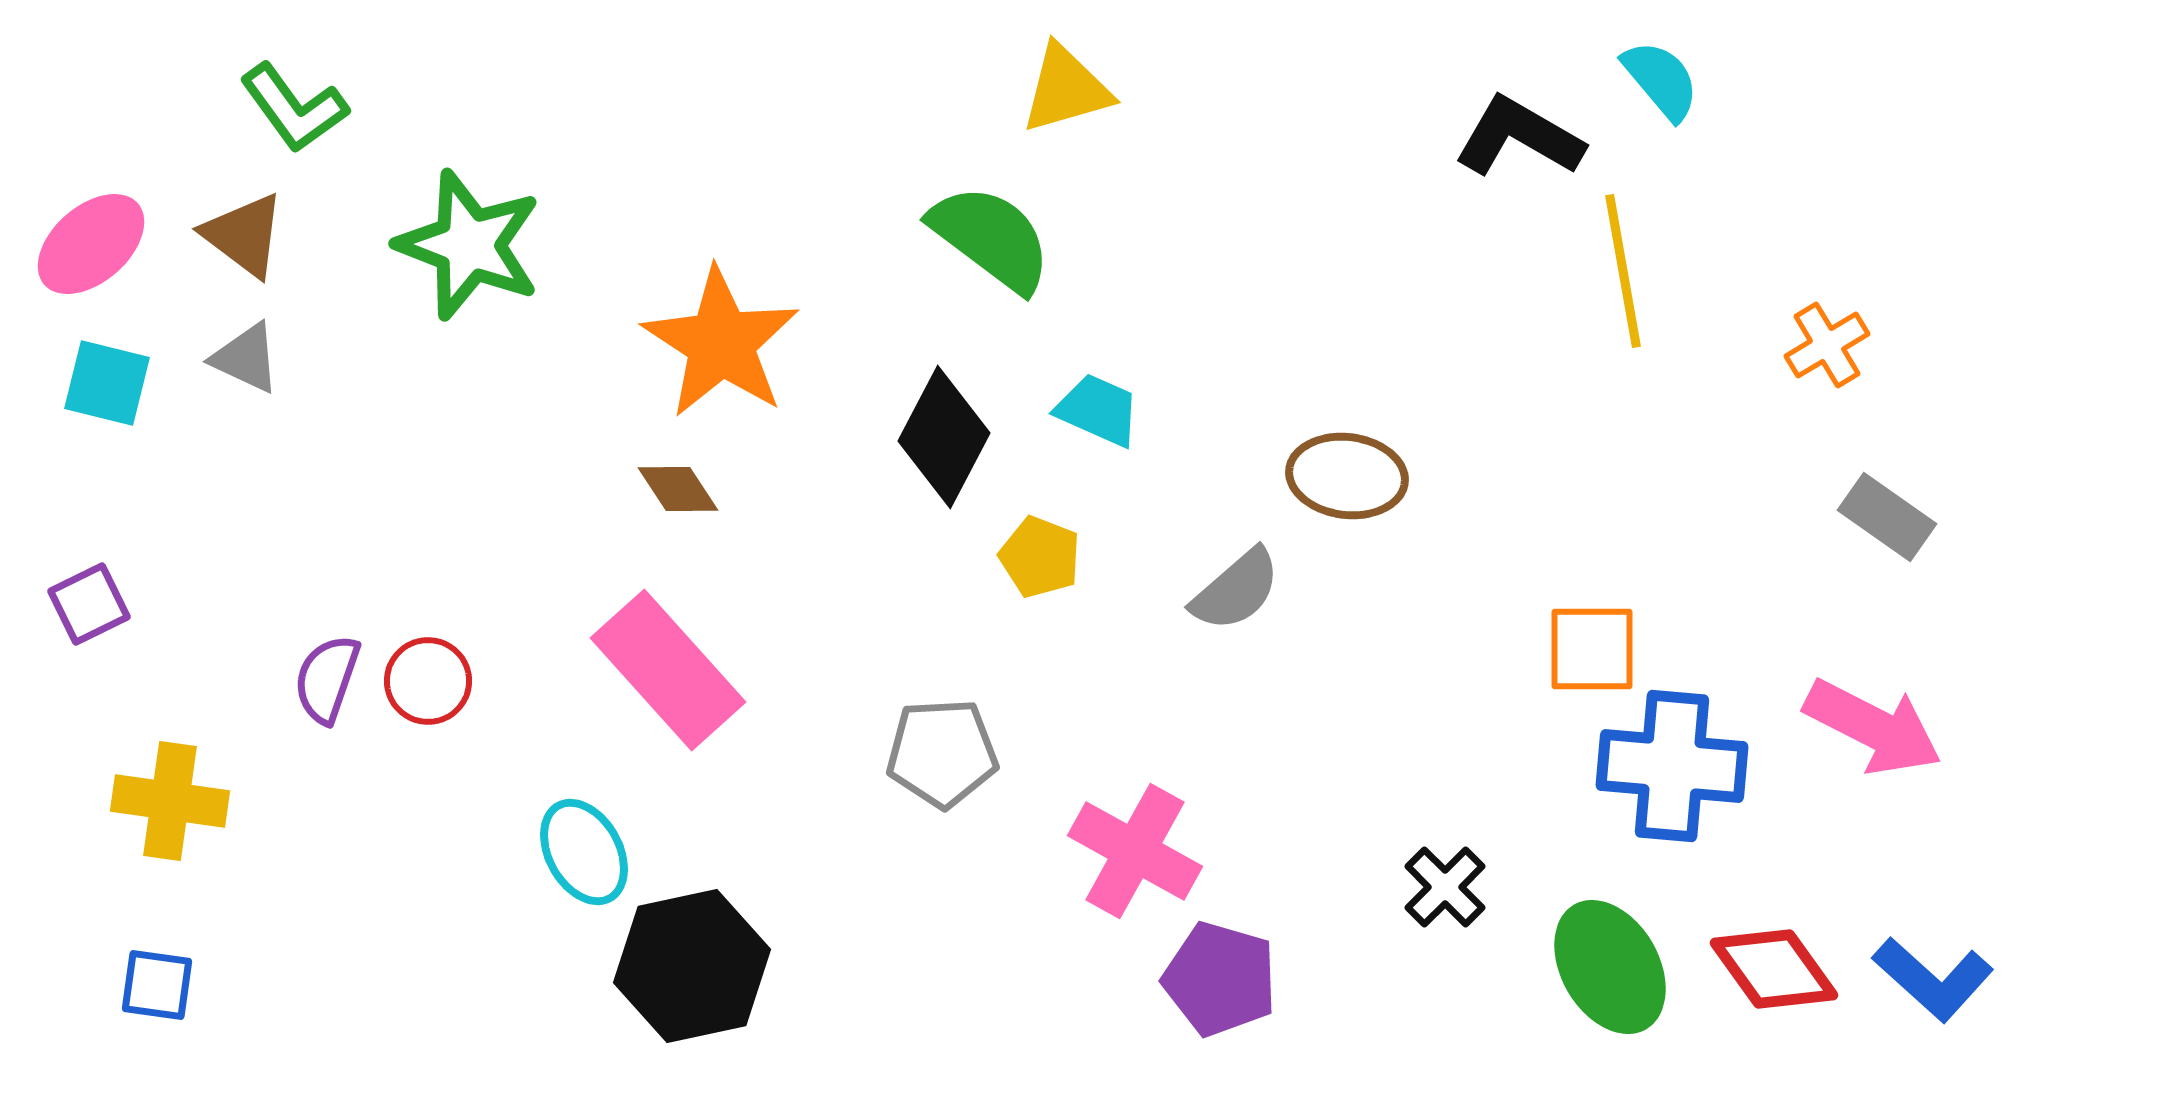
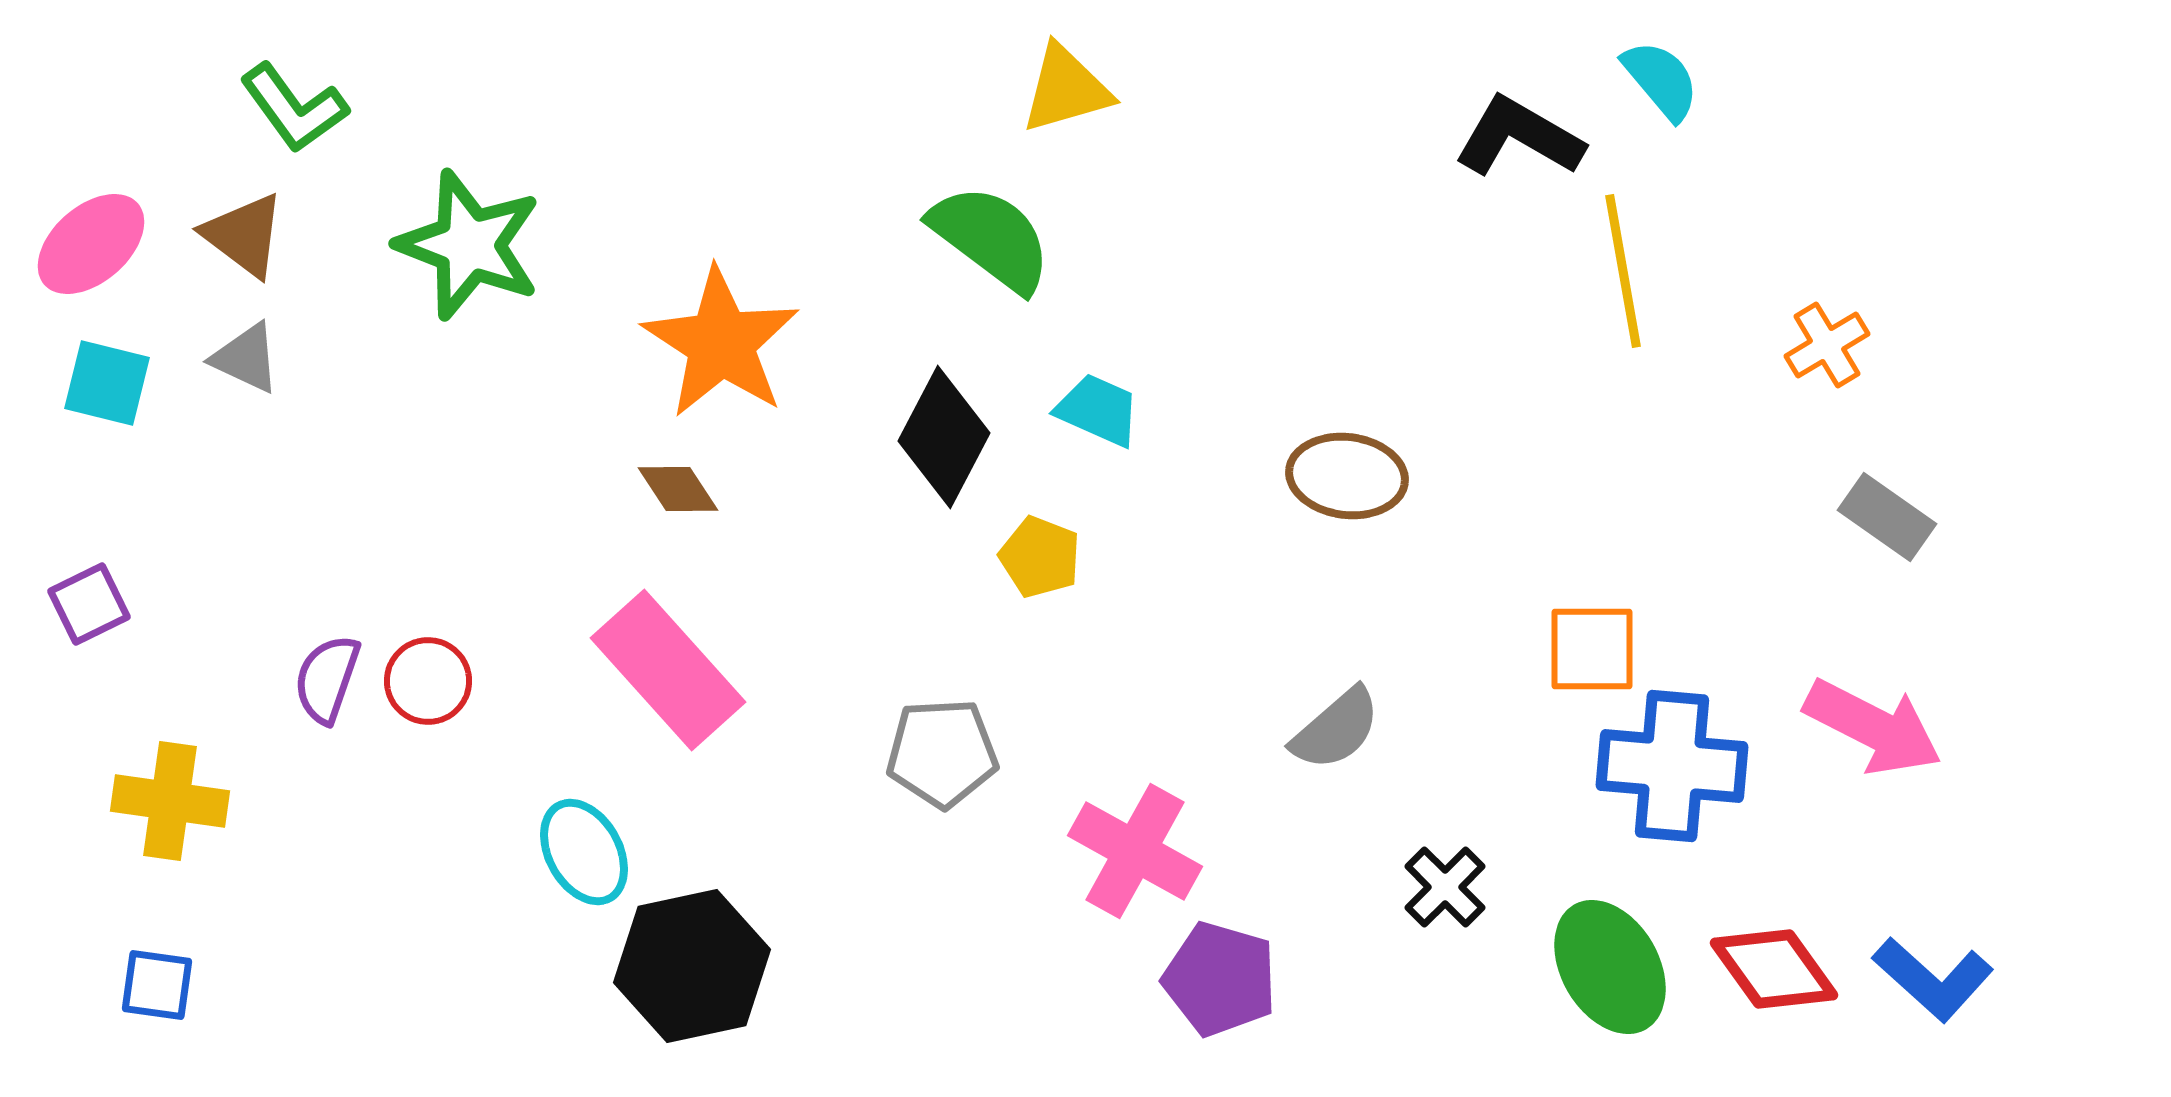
gray semicircle: moved 100 px right, 139 px down
